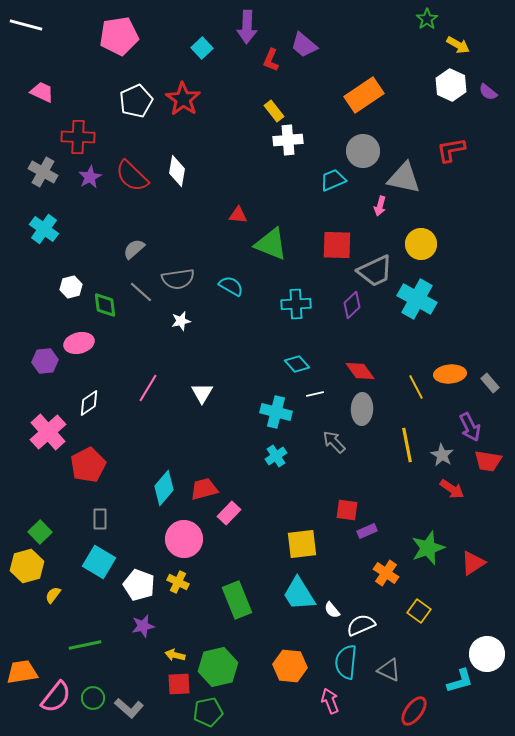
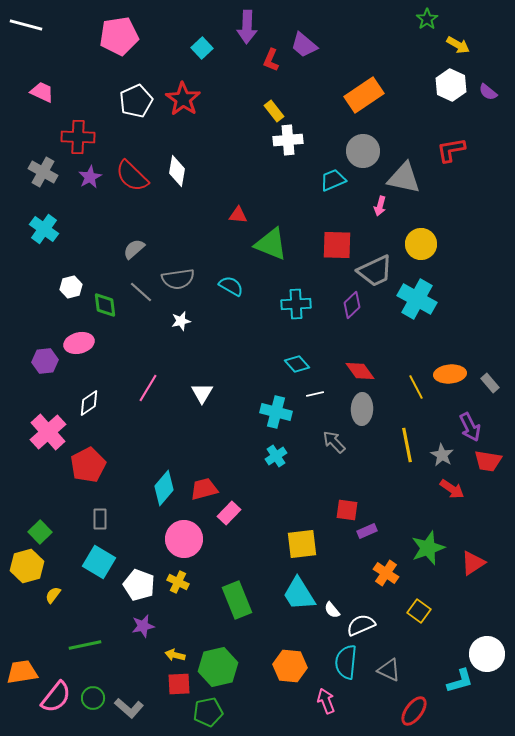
pink arrow at (330, 701): moved 4 px left
